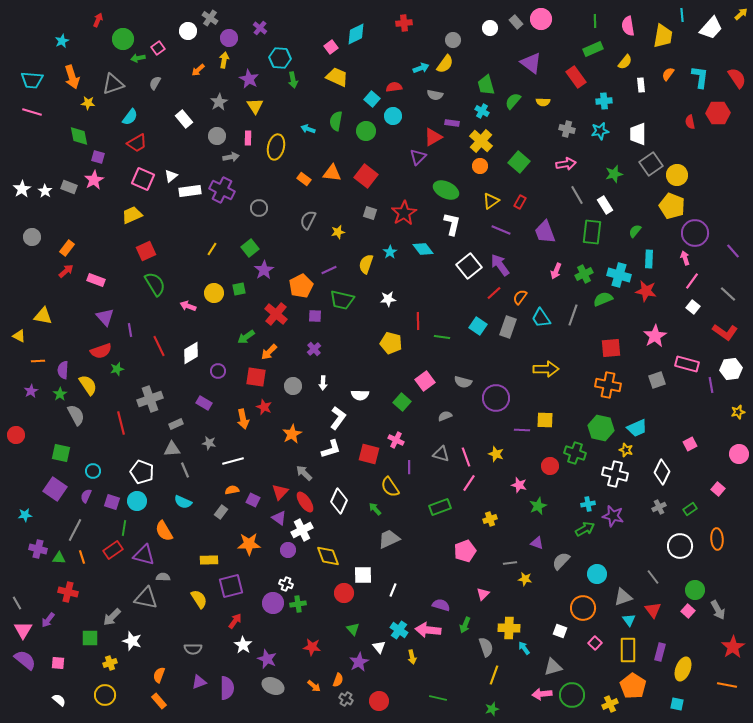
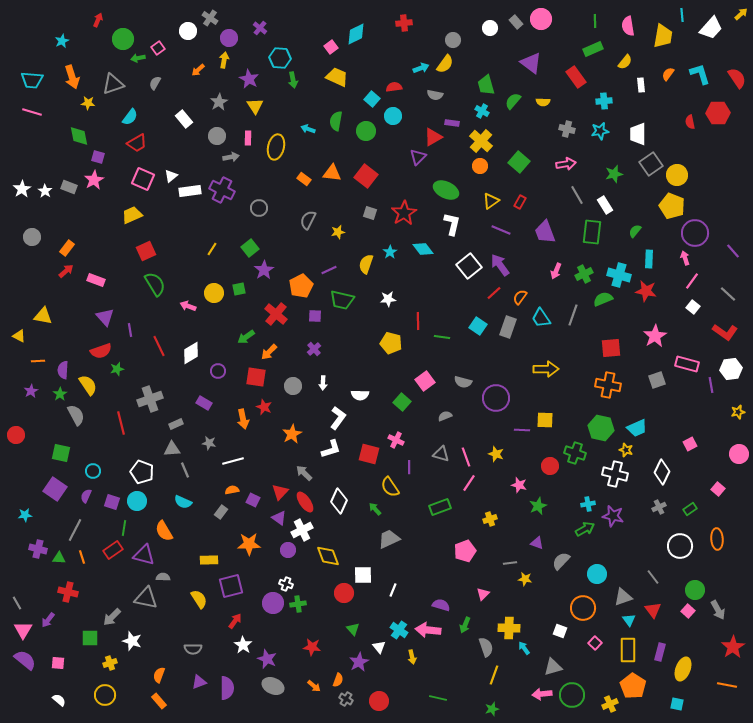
cyan L-shape at (700, 77): moved 3 px up; rotated 25 degrees counterclockwise
